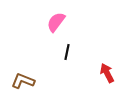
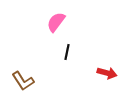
red arrow: rotated 132 degrees clockwise
brown L-shape: rotated 145 degrees counterclockwise
